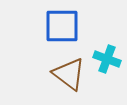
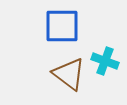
cyan cross: moved 2 px left, 2 px down
